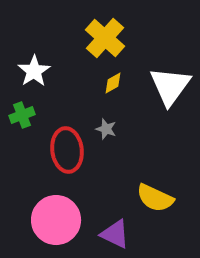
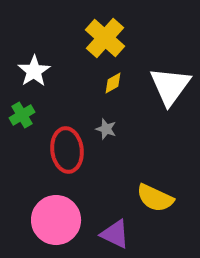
green cross: rotated 10 degrees counterclockwise
